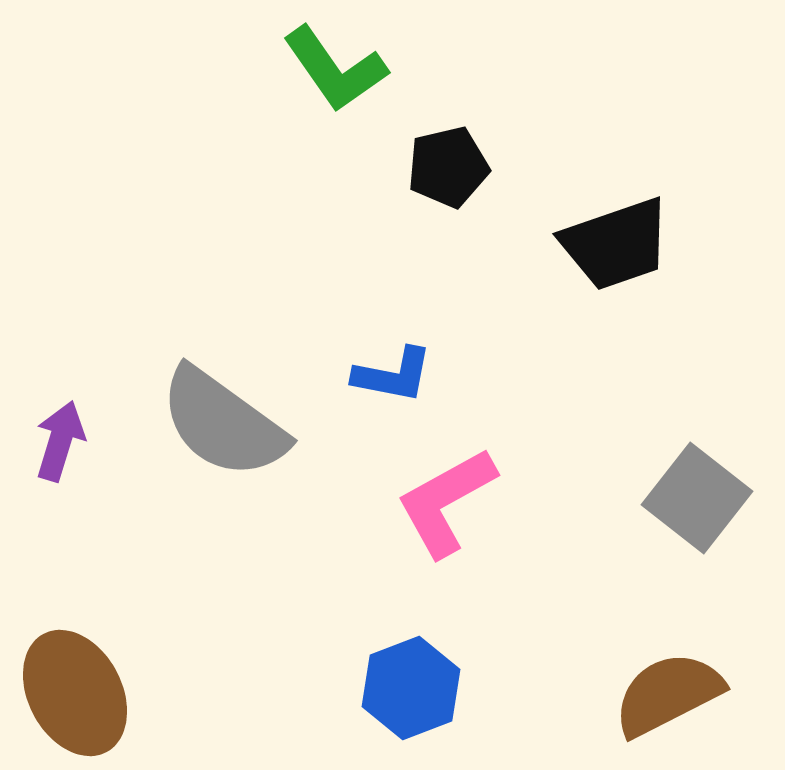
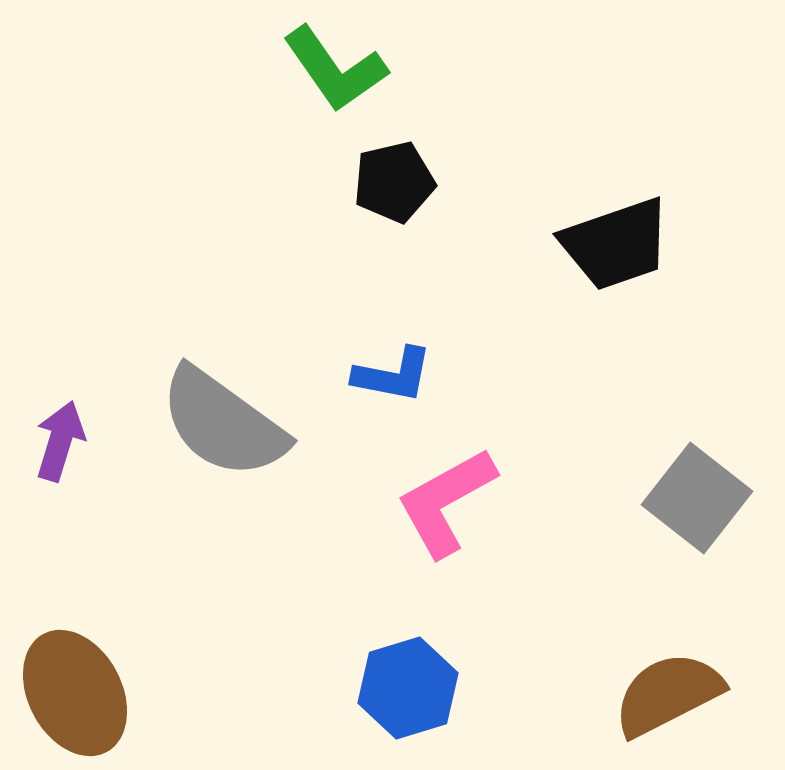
black pentagon: moved 54 px left, 15 px down
blue hexagon: moved 3 px left; rotated 4 degrees clockwise
